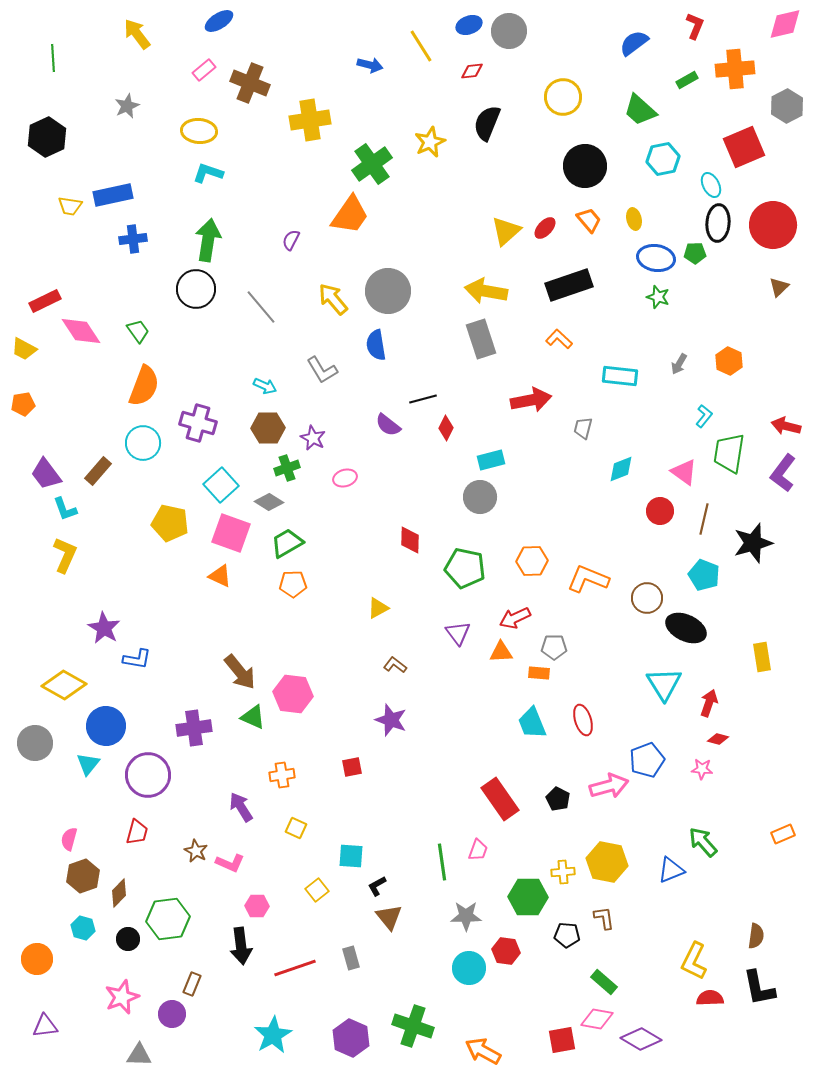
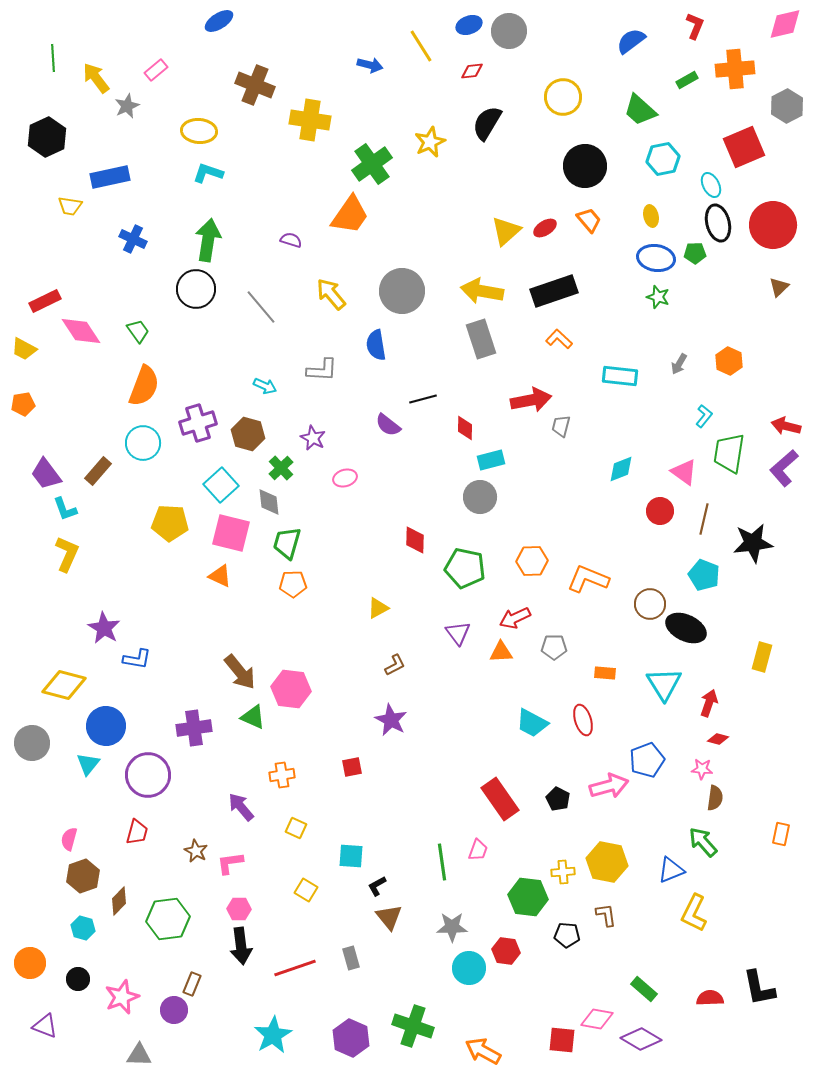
yellow arrow at (137, 34): moved 41 px left, 44 px down
blue semicircle at (634, 43): moved 3 px left, 2 px up
pink rectangle at (204, 70): moved 48 px left
brown cross at (250, 83): moved 5 px right, 2 px down
yellow cross at (310, 120): rotated 18 degrees clockwise
black semicircle at (487, 123): rotated 9 degrees clockwise
blue rectangle at (113, 195): moved 3 px left, 18 px up
yellow ellipse at (634, 219): moved 17 px right, 3 px up
black ellipse at (718, 223): rotated 18 degrees counterclockwise
red ellipse at (545, 228): rotated 15 degrees clockwise
blue cross at (133, 239): rotated 32 degrees clockwise
purple semicircle at (291, 240): rotated 80 degrees clockwise
black rectangle at (569, 285): moved 15 px left, 6 px down
gray circle at (388, 291): moved 14 px right
yellow arrow at (486, 291): moved 4 px left
yellow arrow at (333, 299): moved 2 px left, 5 px up
gray L-shape at (322, 370): rotated 56 degrees counterclockwise
purple cross at (198, 423): rotated 33 degrees counterclockwise
brown hexagon at (268, 428): moved 20 px left, 6 px down; rotated 16 degrees clockwise
red diamond at (446, 428): moved 19 px right; rotated 25 degrees counterclockwise
gray trapezoid at (583, 428): moved 22 px left, 2 px up
green cross at (287, 468): moved 6 px left; rotated 25 degrees counterclockwise
purple L-shape at (783, 473): moved 1 px right, 5 px up; rotated 12 degrees clockwise
gray diamond at (269, 502): rotated 52 degrees clockwise
yellow pentagon at (170, 523): rotated 9 degrees counterclockwise
pink square at (231, 533): rotated 6 degrees counterclockwise
red diamond at (410, 540): moved 5 px right
green trapezoid at (287, 543): rotated 44 degrees counterclockwise
black star at (753, 543): rotated 9 degrees clockwise
yellow L-shape at (65, 555): moved 2 px right, 1 px up
brown circle at (647, 598): moved 3 px right, 6 px down
yellow rectangle at (762, 657): rotated 24 degrees clockwise
brown L-shape at (395, 665): rotated 115 degrees clockwise
orange rectangle at (539, 673): moved 66 px right
yellow diamond at (64, 685): rotated 15 degrees counterclockwise
pink hexagon at (293, 694): moved 2 px left, 5 px up
purple star at (391, 720): rotated 8 degrees clockwise
cyan trapezoid at (532, 723): rotated 40 degrees counterclockwise
gray circle at (35, 743): moved 3 px left
purple arrow at (241, 807): rotated 8 degrees counterclockwise
orange rectangle at (783, 834): moved 2 px left; rotated 55 degrees counterclockwise
pink L-shape at (230, 863): rotated 148 degrees clockwise
yellow square at (317, 890): moved 11 px left; rotated 20 degrees counterclockwise
brown diamond at (119, 893): moved 8 px down
green hexagon at (528, 897): rotated 6 degrees clockwise
pink hexagon at (257, 906): moved 18 px left, 3 px down
gray star at (466, 916): moved 14 px left, 11 px down
brown L-shape at (604, 918): moved 2 px right, 3 px up
brown semicircle at (756, 936): moved 41 px left, 138 px up
black circle at (128, 939): moved 50 px left, 40 px down
orange circle at (37, 959): moved 7 px left, 4 px down
yellow L-shape at (694, 961): moved 48 px up
green rectangle at (604, 982): moved 40 px right, 7 px down
purple circle at (172, 1014): moved 2 px right, 4 px up
purple triangle at (45, 1026): rotated 28 degrees clockwise
red square at (562, 1040): rotated 16 degrees clockwise
